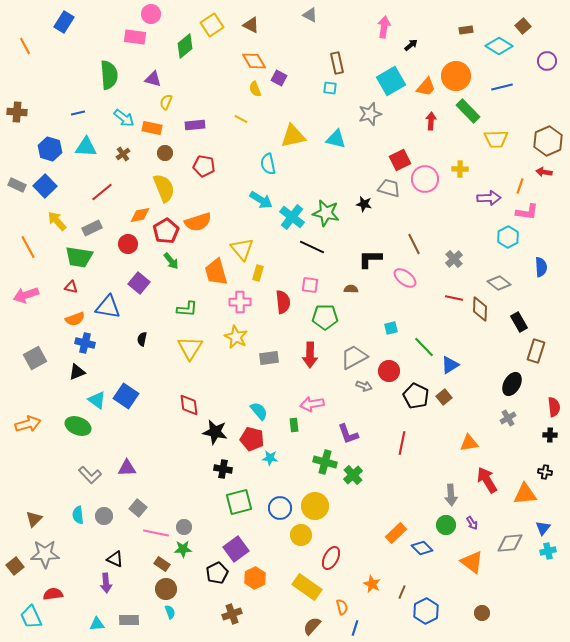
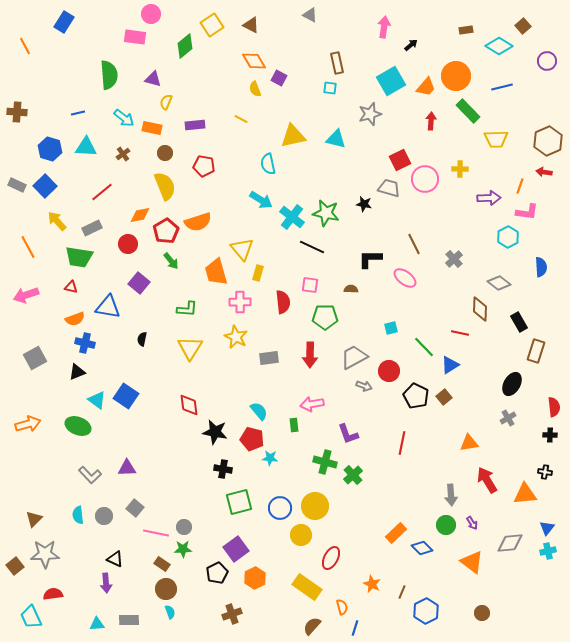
yellow semicircle at (164, 188): moved 1 px right, 2 px up
red line at (454, 298): moved 6 px right, 35 px down
gray square at (138, 508): moved 3 px left
blue triangle at (543, 528): moved 4 px right
